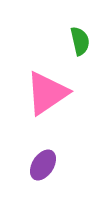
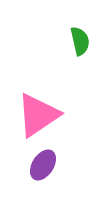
pink triangle: moved 9 px left, 22 px down
